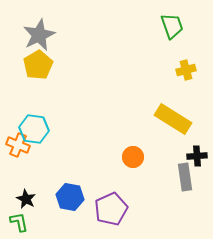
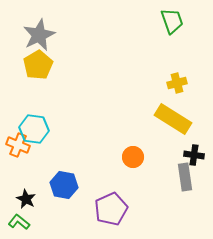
green trapezoid: moved 5 px up
yellow cross: moved 9 px left, 13 px down
black cross: moved 3 px left, 1 px up; rotated 12 degrees clockwise
blue hexagon: moved 6 px left, 12 px up
green L-shape: rotated 40 degrees counterclockwise
